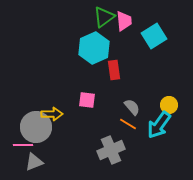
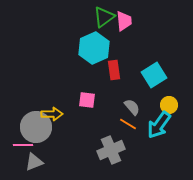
cyan square: moved 39 px down
